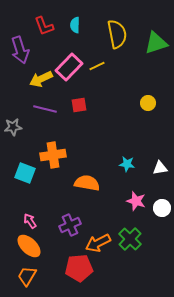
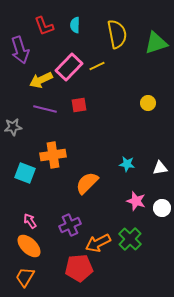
yellow arrow: moved 1 px down
orange semicircle: rotated 55 degrees counterclockwise
orange trapezoid: moved 2 px left, 1 px down
